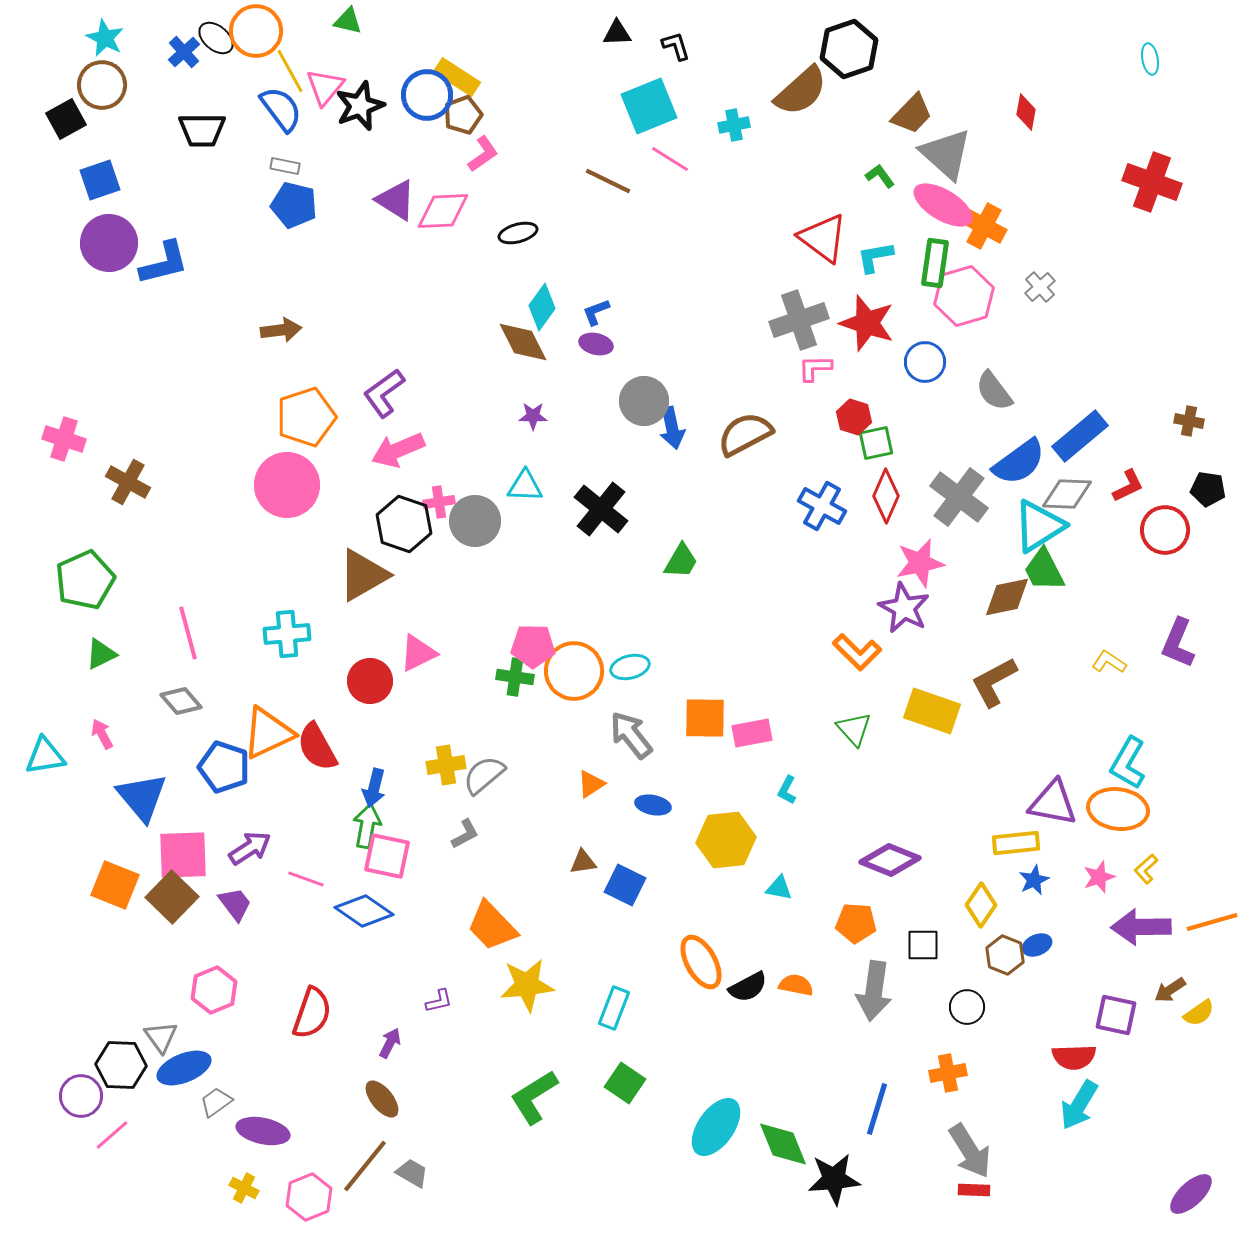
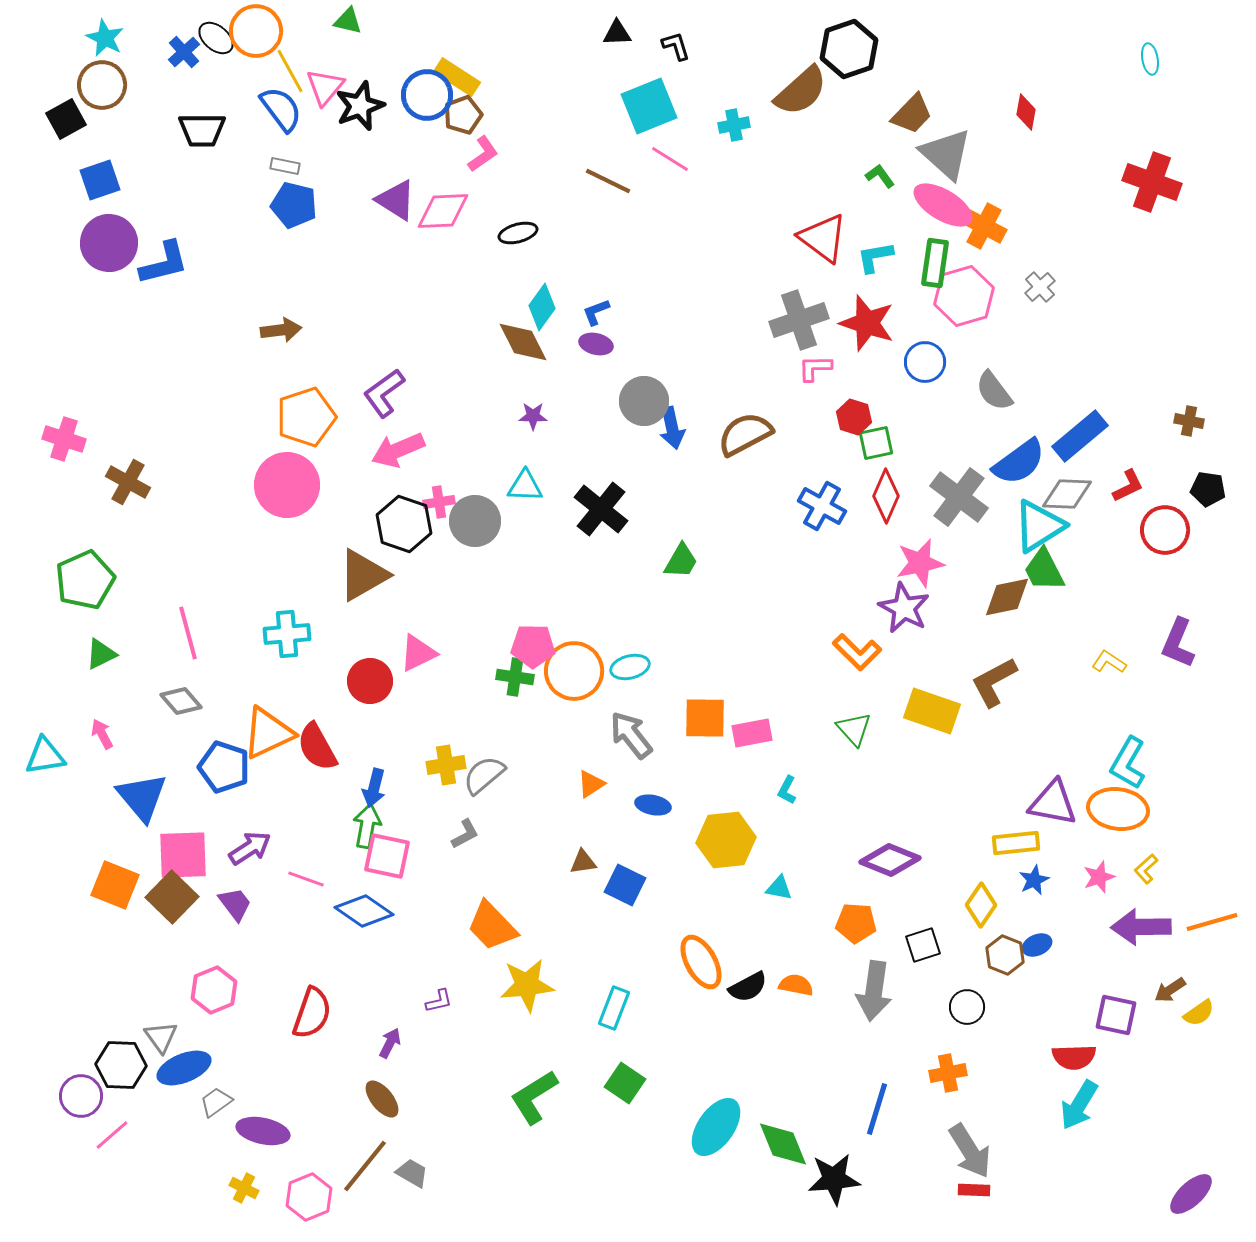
black square at (923, 945): rotated 18 degrees counterclockwise
